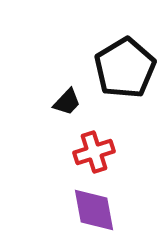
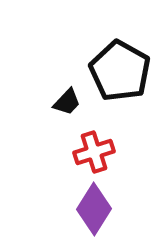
black pentagon: moved 5 px left, 3 px down; rotated 12 degrees counterclockwise
purple diamond: moved 1 px up; rotated 42 degrees clockwise
